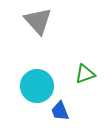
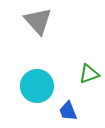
green triangle: moved 4 px right
blue trapezoid: moved 8 px right
